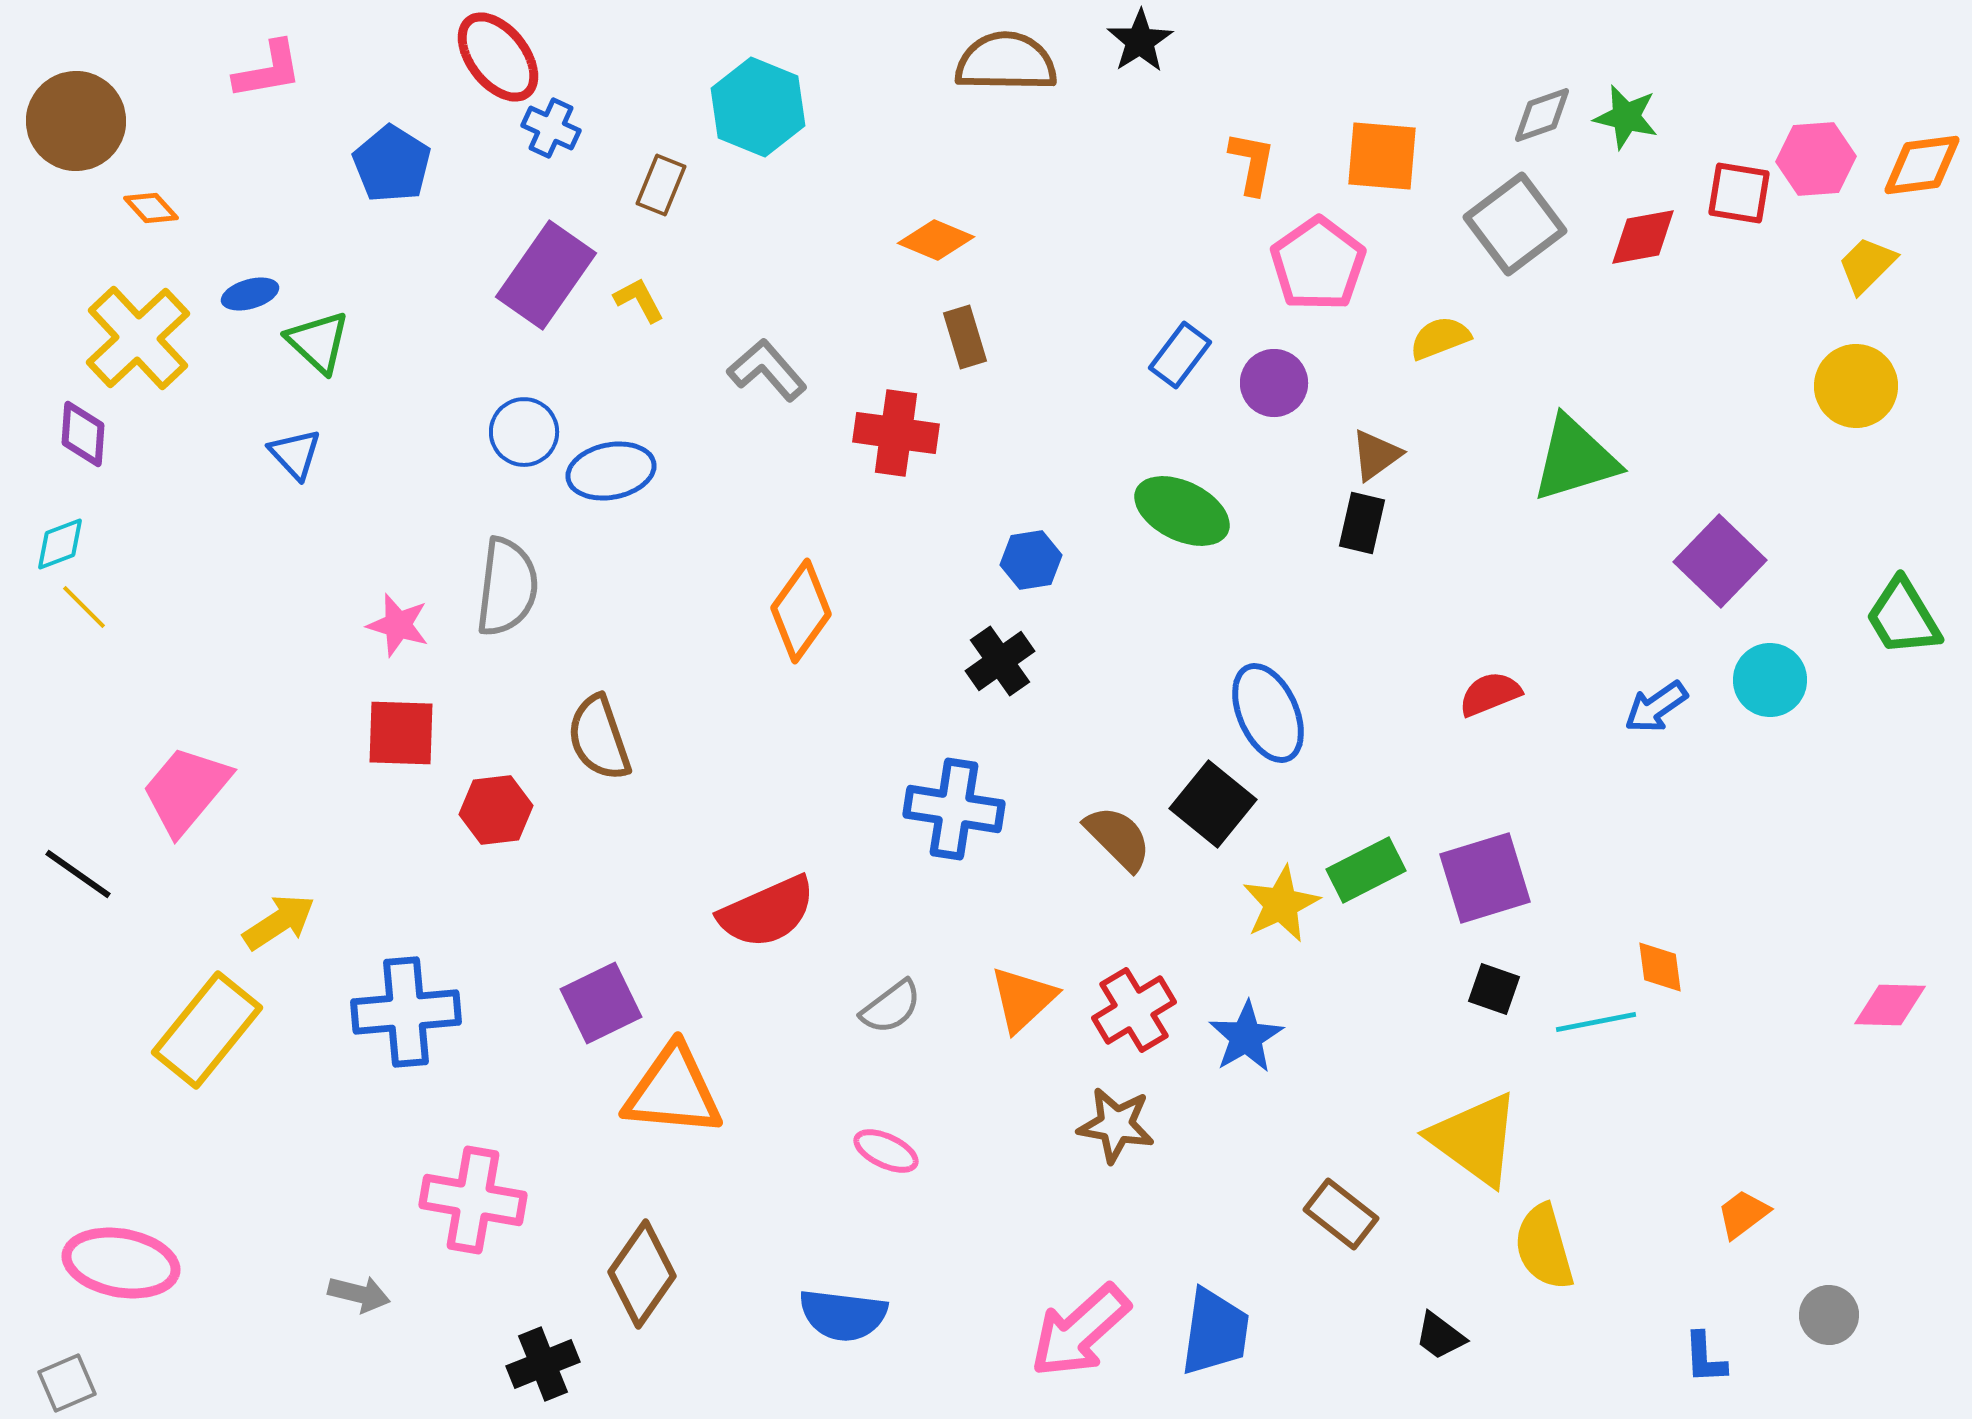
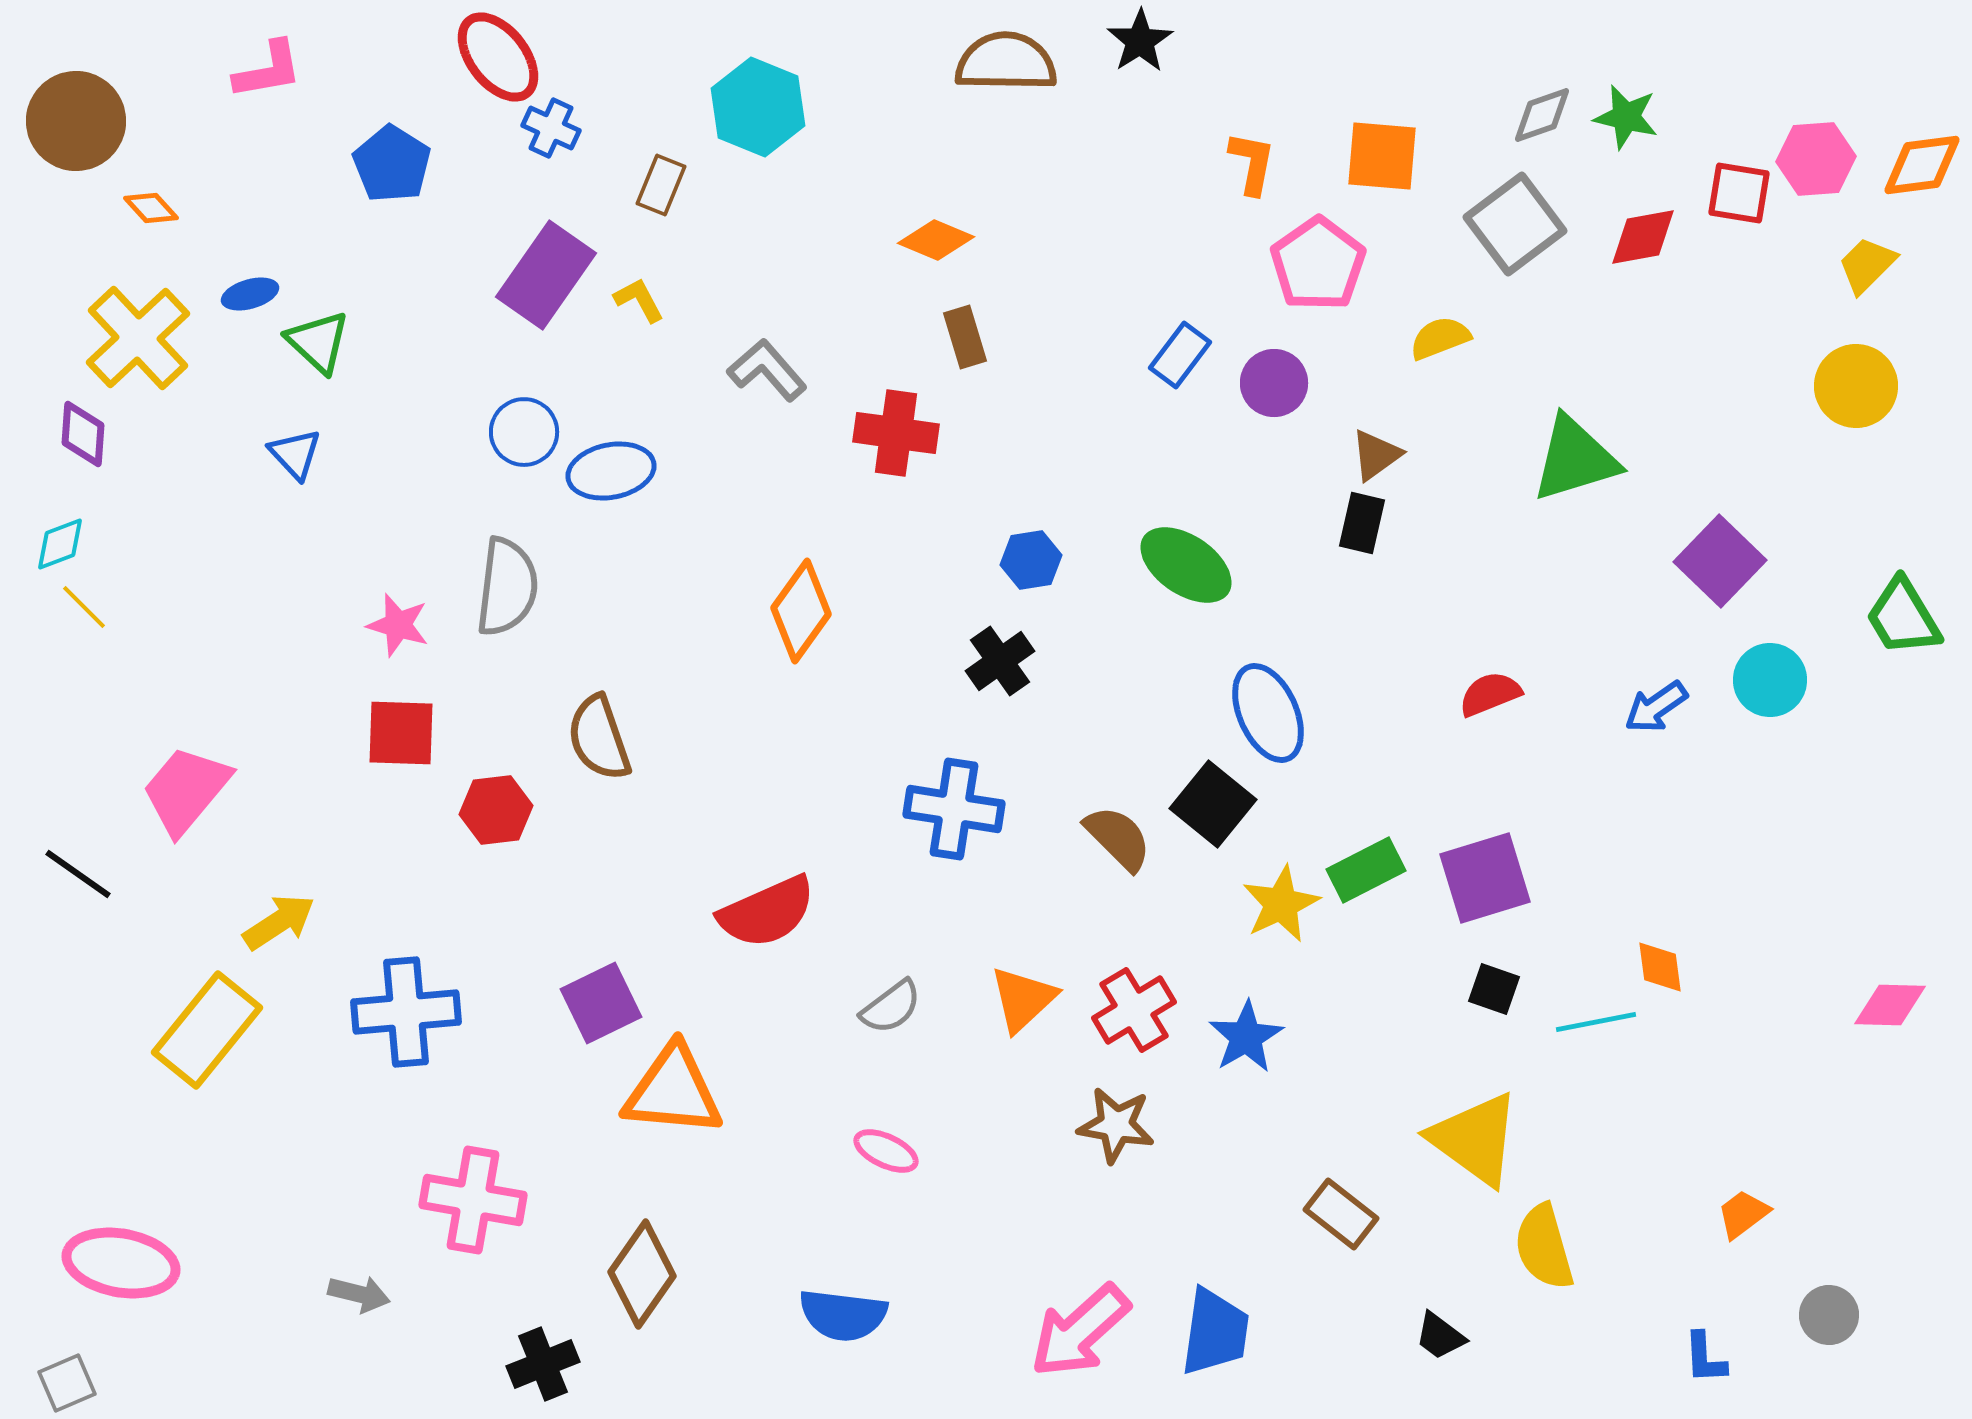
green ellipse at (1182, 511): moved 4 px right, 54 px down; rotated 8 degrees clockwise
